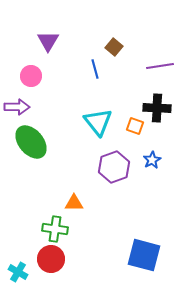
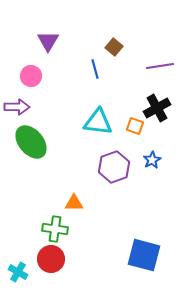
black cross: rotated 32 degrees counterclockwise
cyan triangle: rotated 44 degrees counterclockwise
